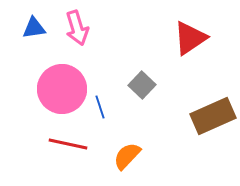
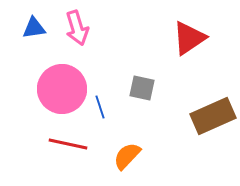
red triangle: moved 1 px left
gray square: moved 3 px down; rotated 32 degrees counterclockwise
